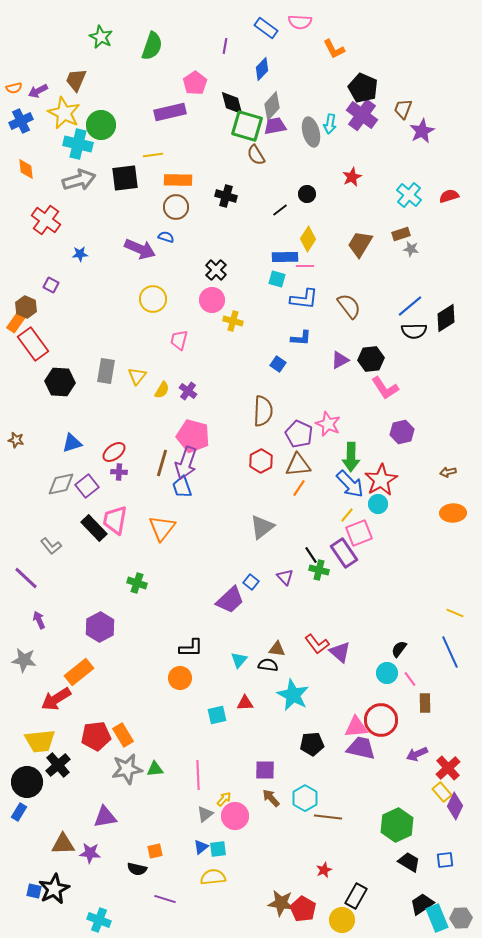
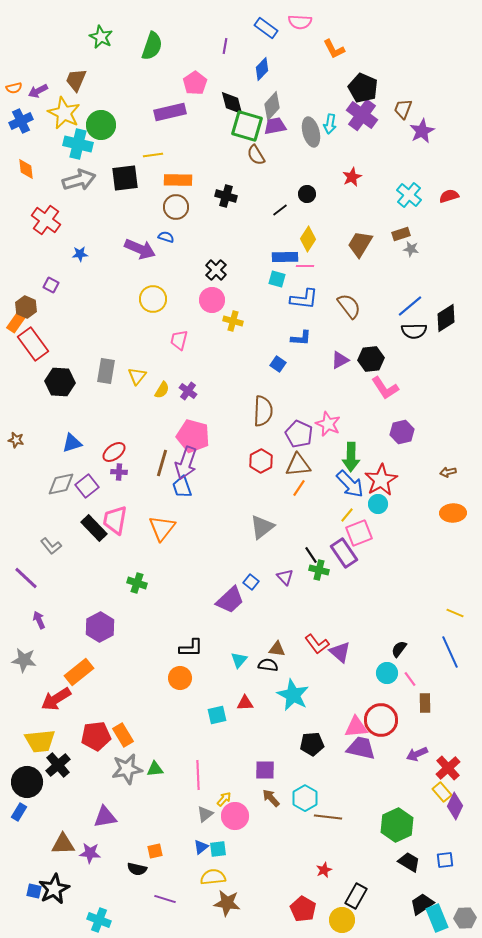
brown star at (281, 903): moved 54 px left
gray hexagon at (461, 918): moved 4 px right
